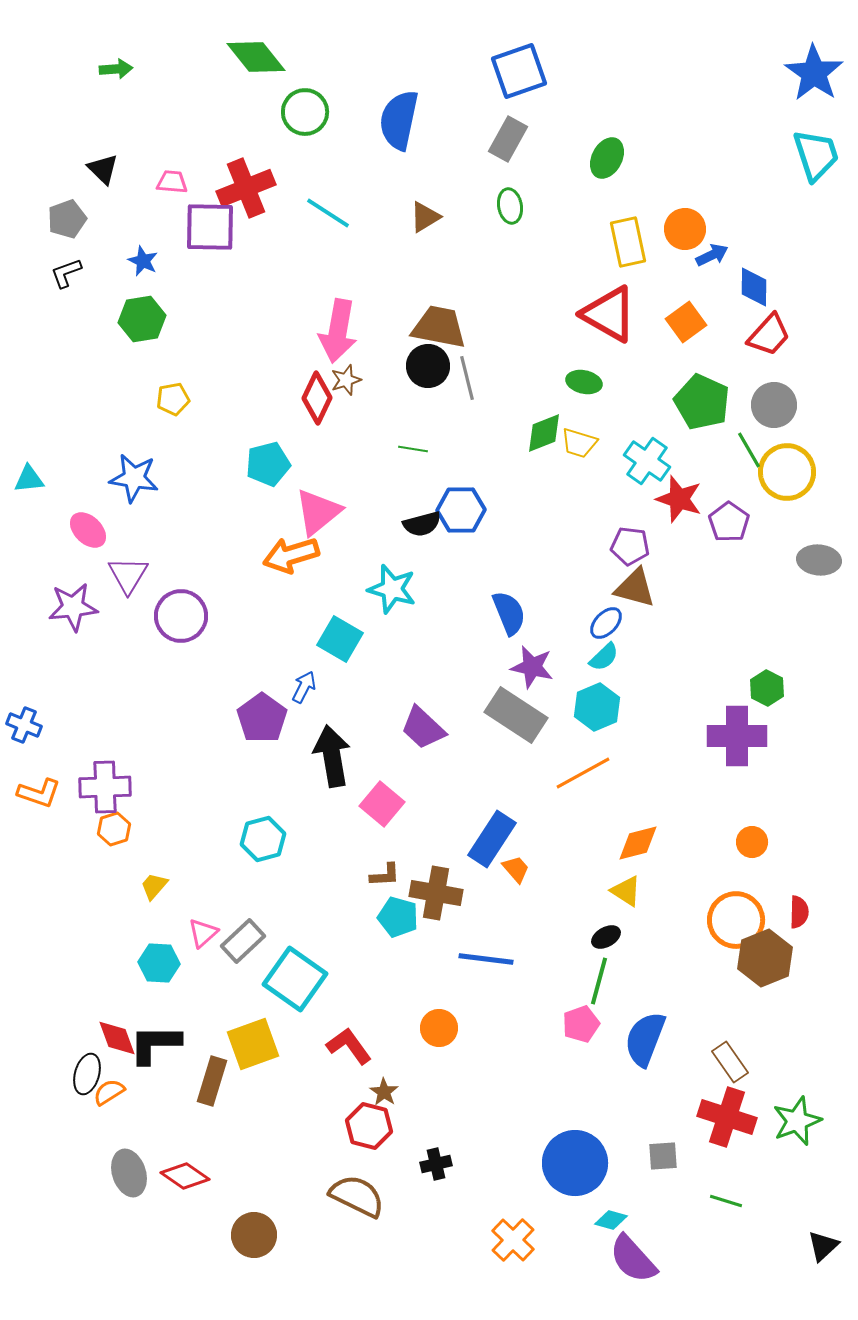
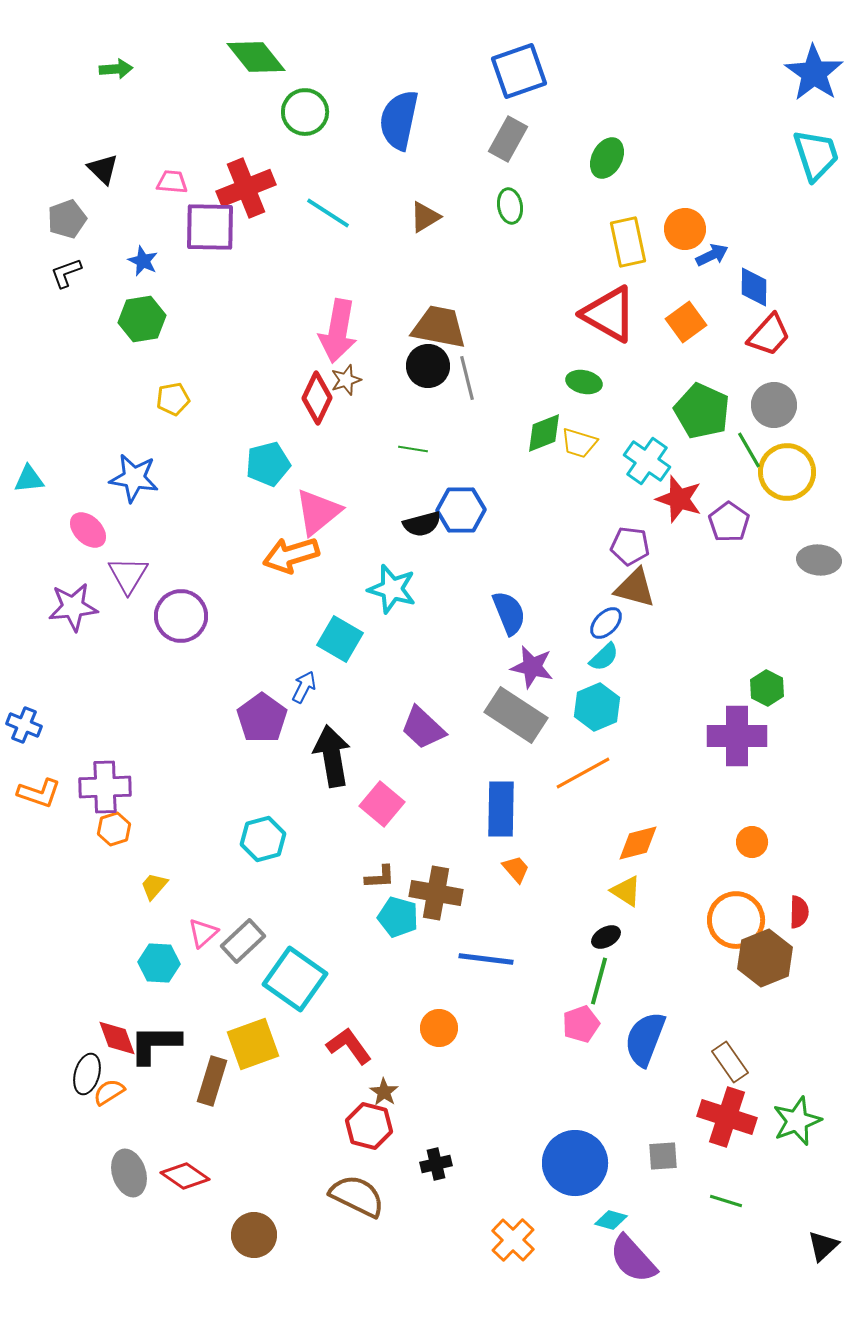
green pentagon at (702, 402): moved 9 px down
blue rectangle at (492, 839): moved 9 px right, 30 px up; rotated 32 degrees counterclockwise
brown L-shape at (385, 875): moved 5 px left, 2 px down
